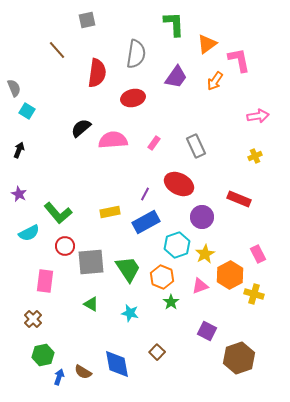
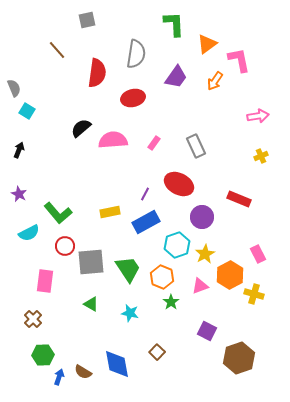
yellow cross at (255, 156): moved 6 px right
green hexagon at (43, 355): rotated 10 degrees clockwise
